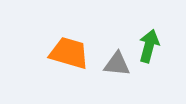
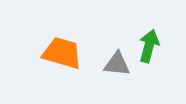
orange trapezoid: moved 7 px left
